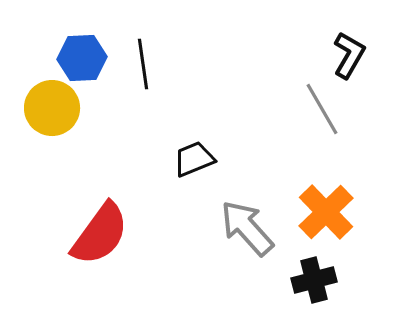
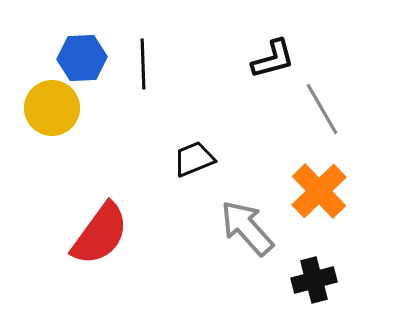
black L-shape: moved 76 px left, 4 px down; rotated 45 degrees clockwise
black line: rotated 6 degrees clockwise
orange cross: moved 7 px left, 21 px up
